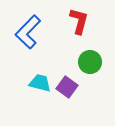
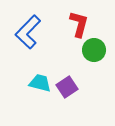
red L-shape: moved 3 px down
green circle: moved 4 px right, 12 px up
purple square: rotated 20 degrees clockwise
